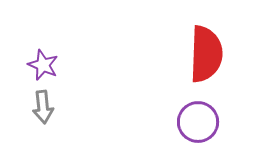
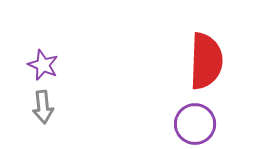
red semicircle: moved 7 px down
purple circle: moved 3 px left, 2 px down
